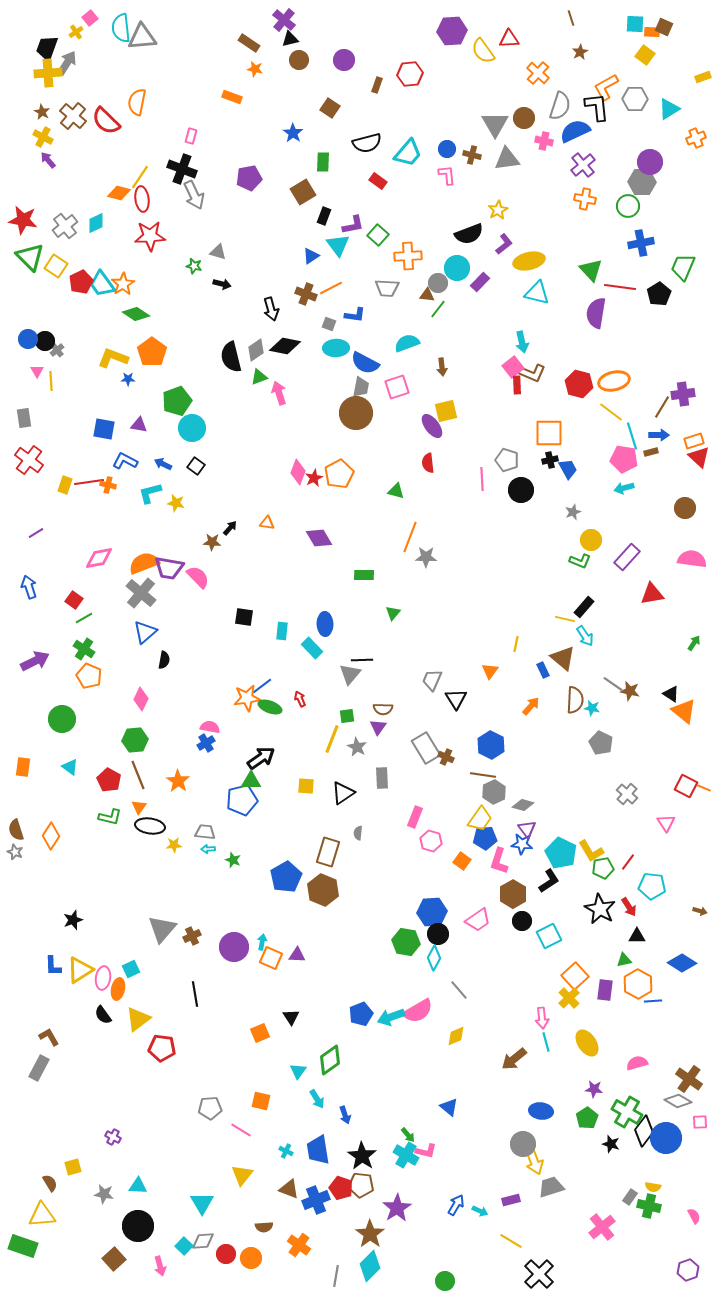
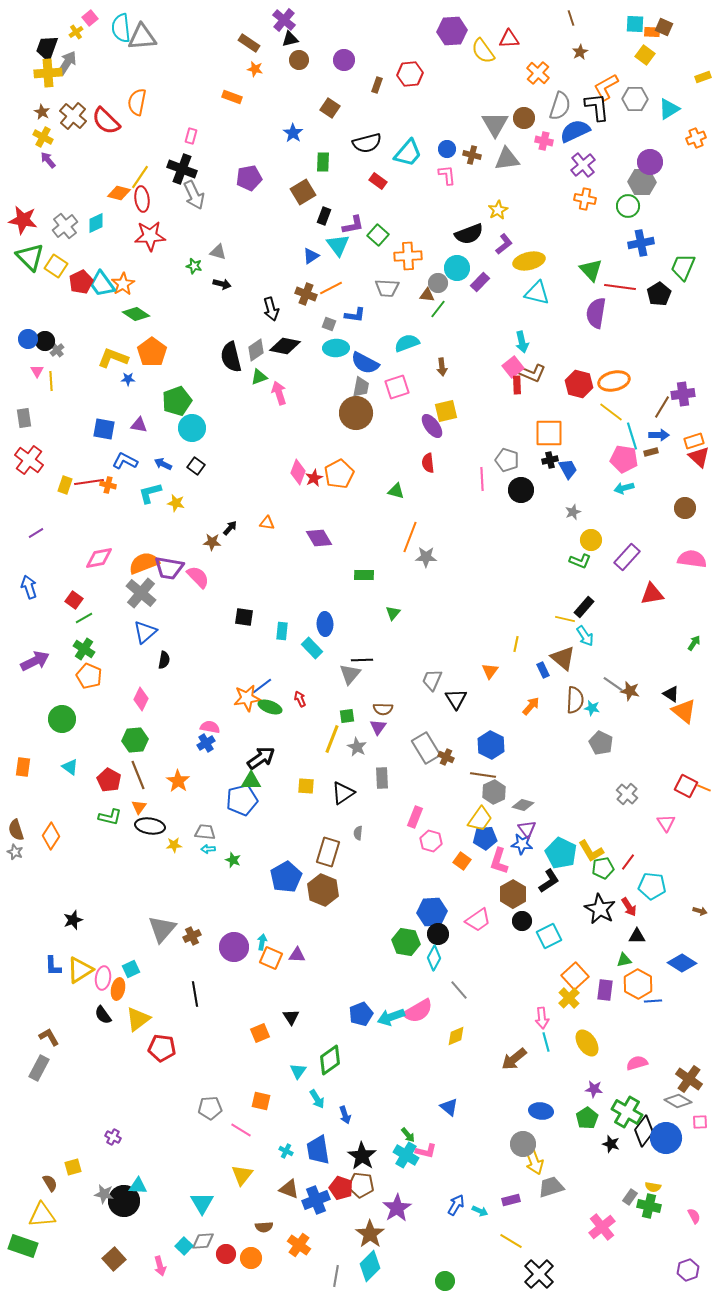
black circle at (138, 1226): moved 14 px left, 25 px up
